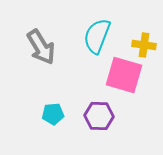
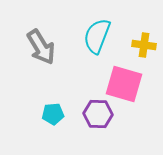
pink square: moved 9 px down
purple hexagon: moved 1 px left, 2 px up
